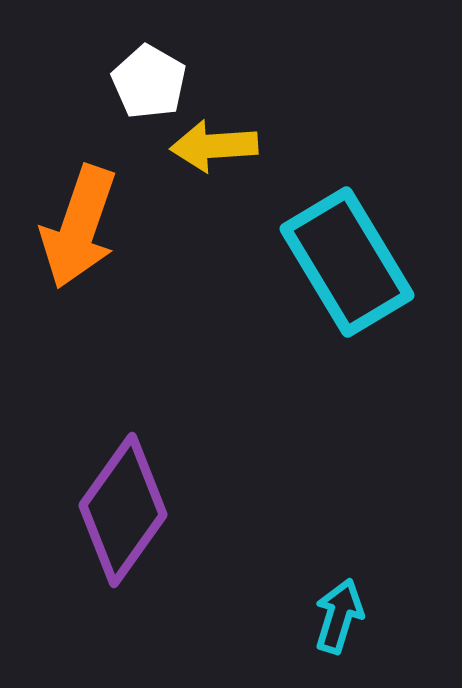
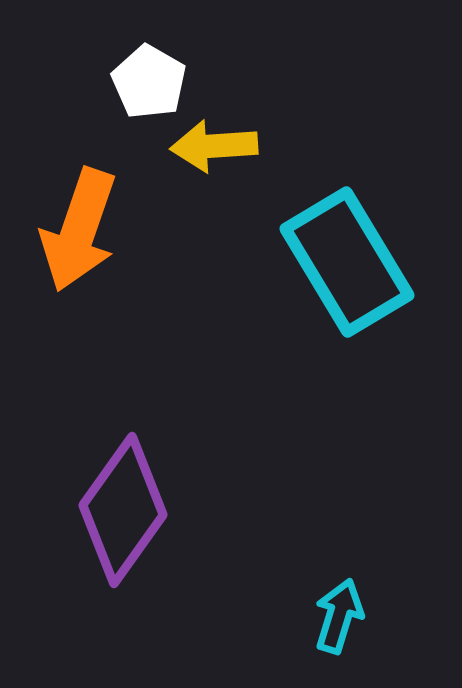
orange arrow: moved 3 px down
